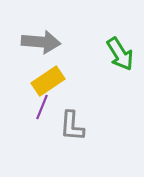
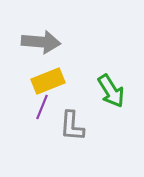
green arrow: moved 9 px left, 37 px down
yellow rectangle: rotated 12 degrees clockwise
